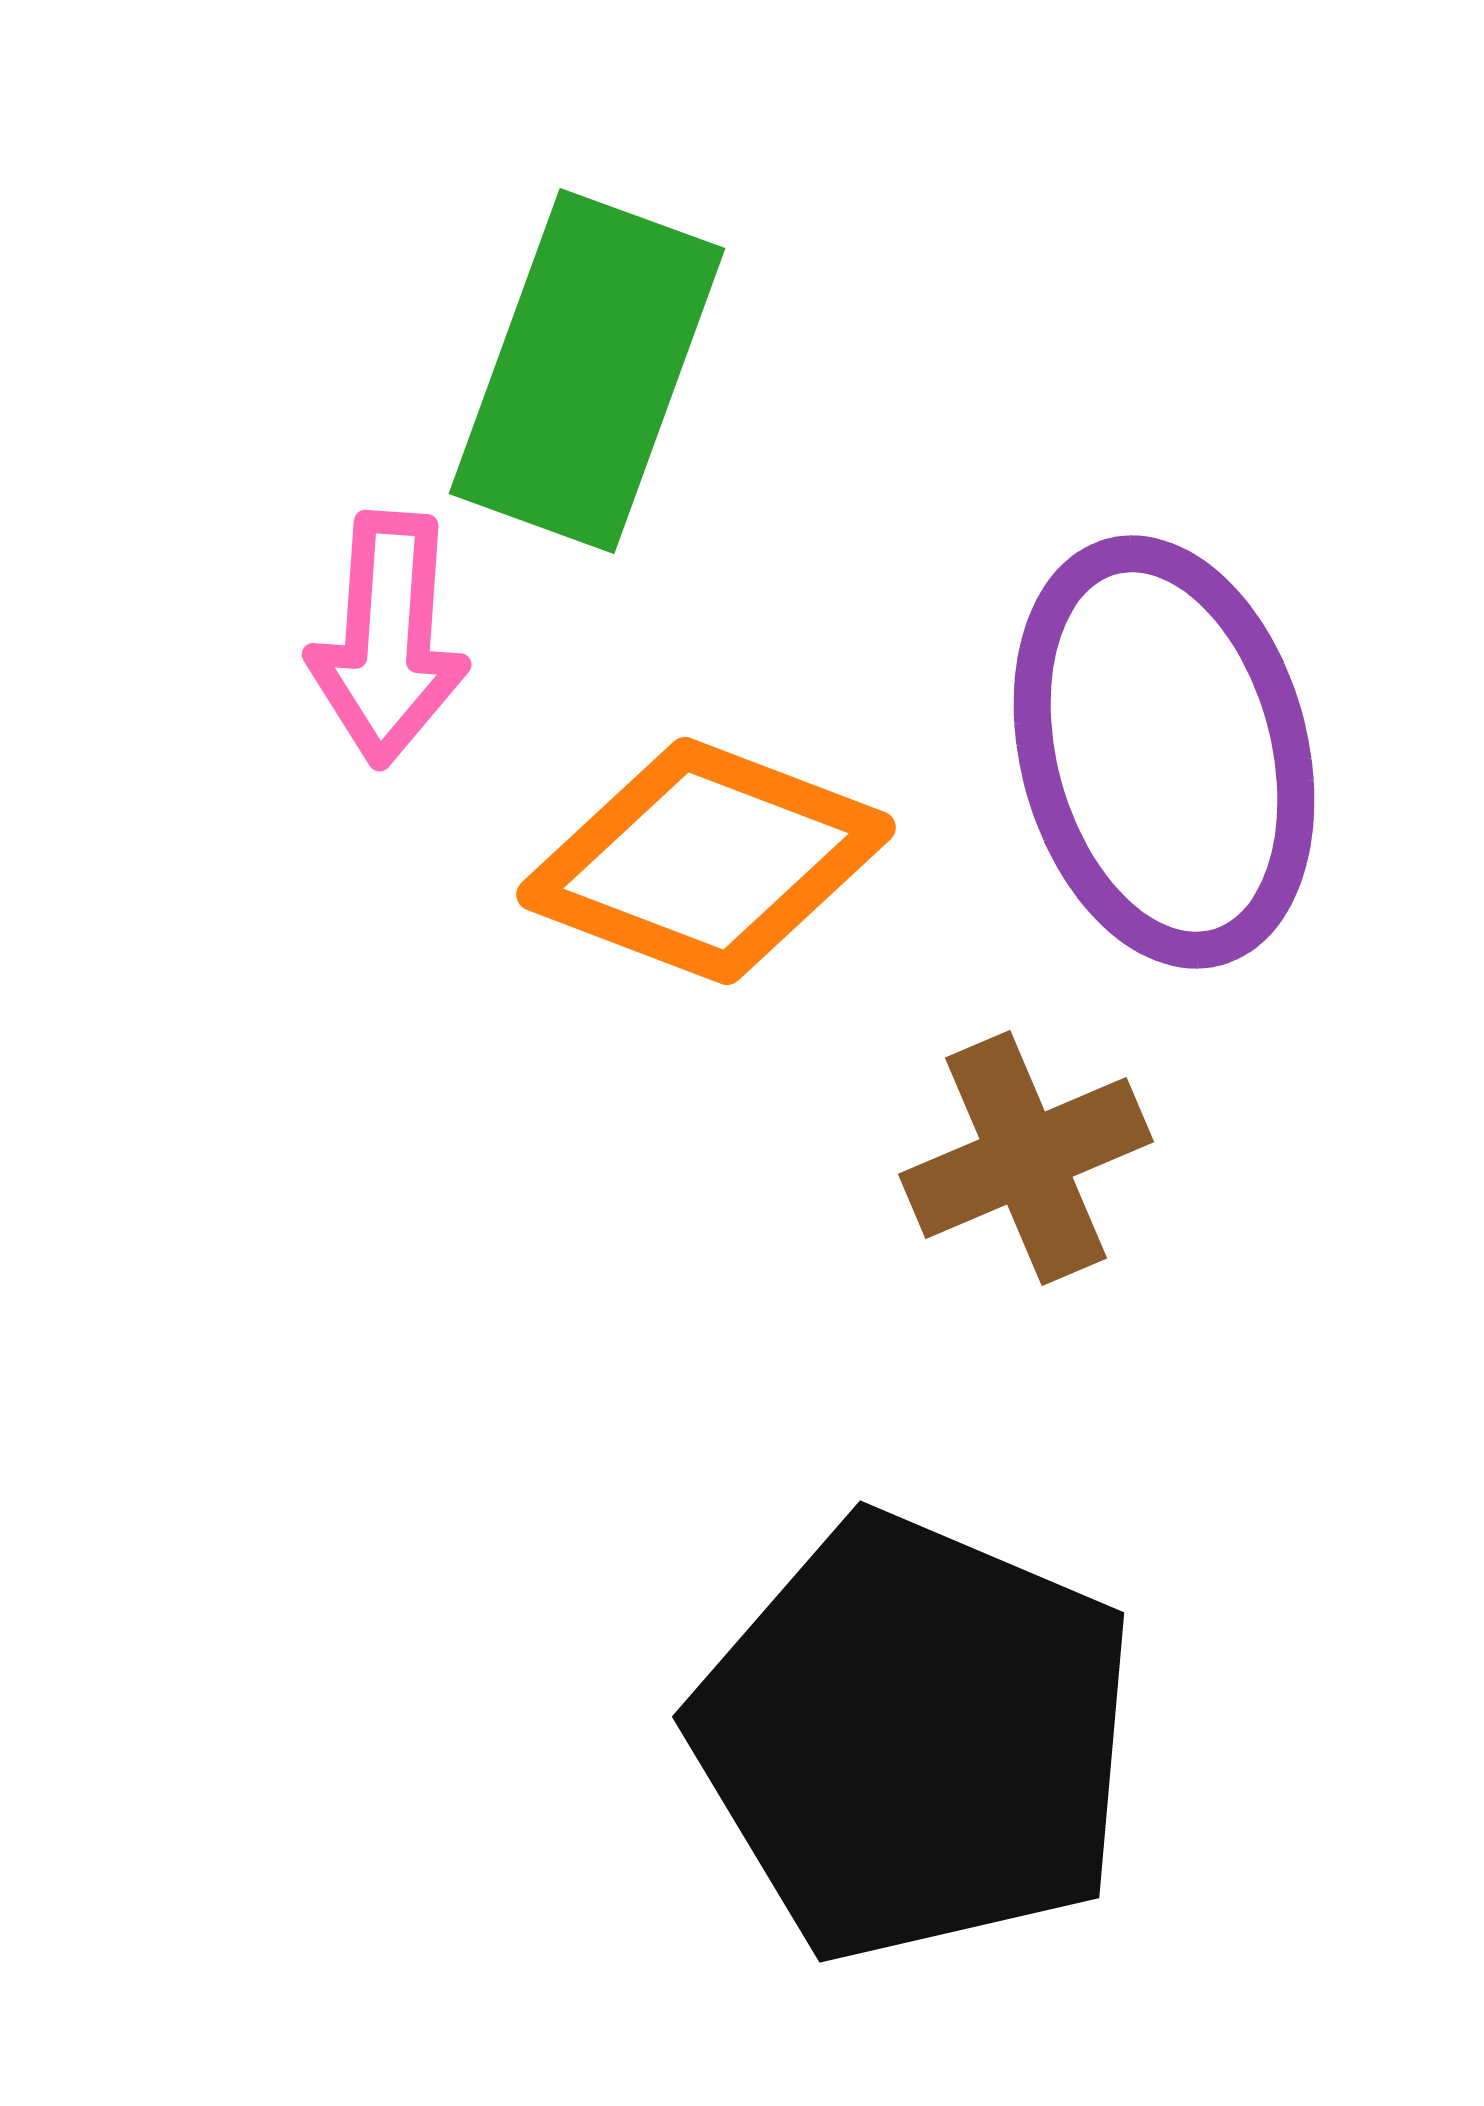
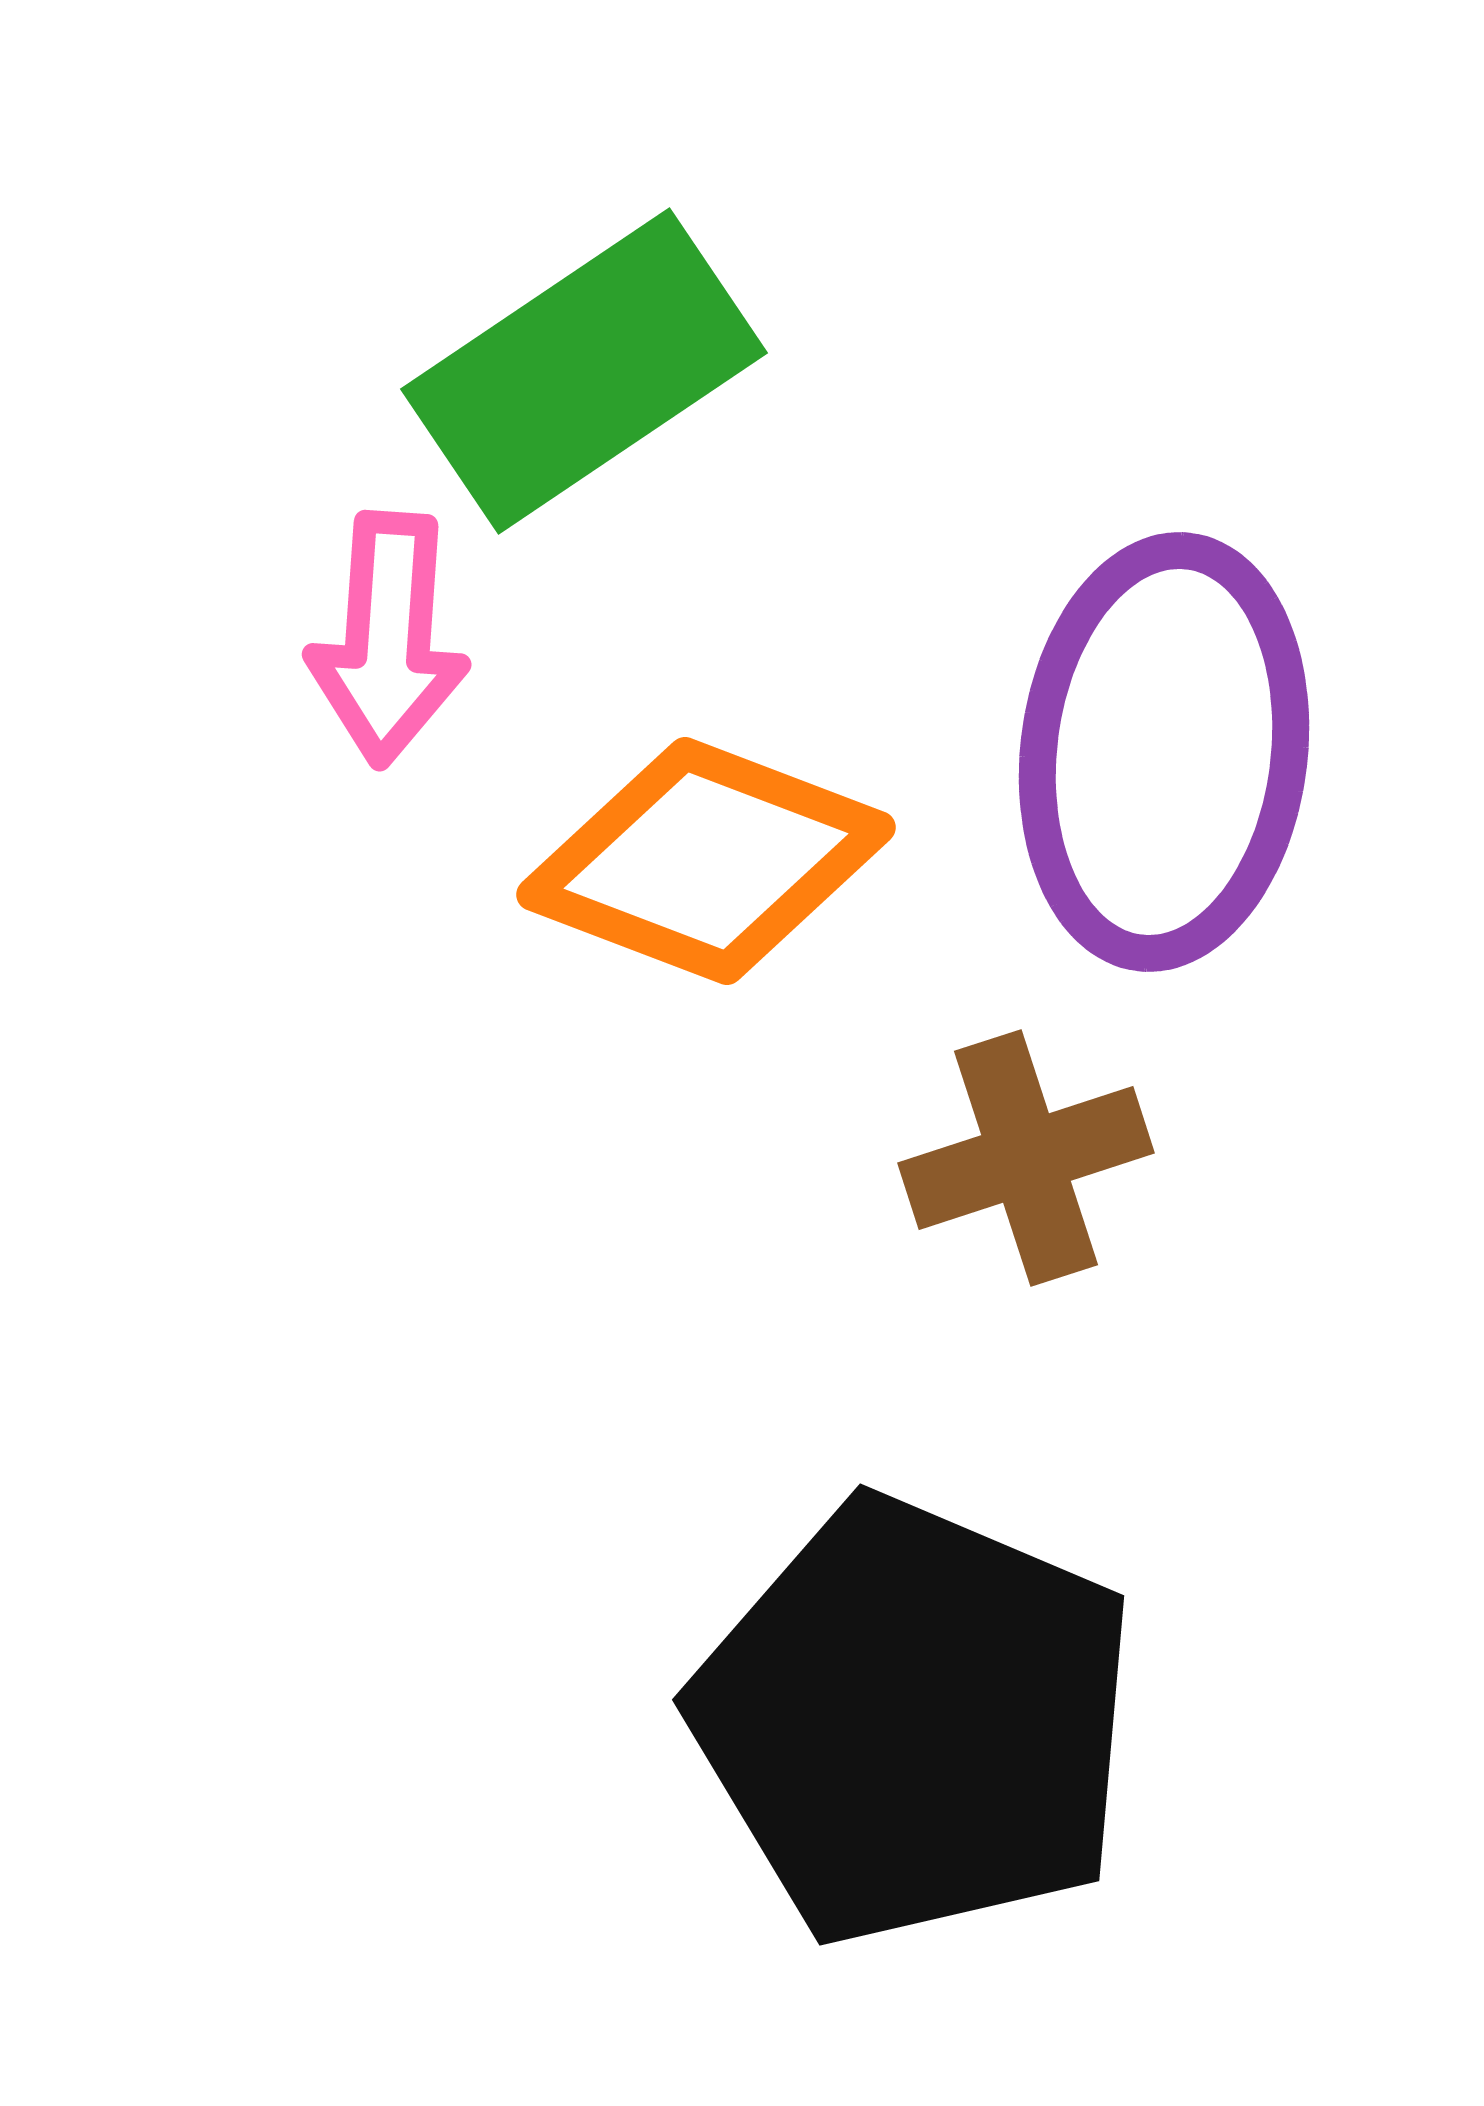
green rectangle: moved 3 px left; rotated 36 degrees clockwise
purple ellipse: rotated 22 degrees clockwise
brown cross: rotated 5 degrees clockwise
black pentagon: moved 17 px up
